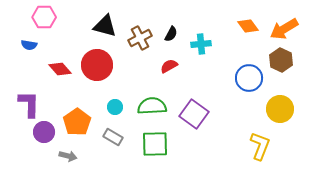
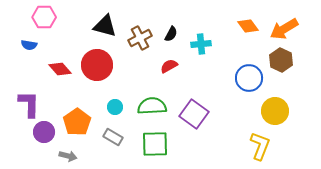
yellow circle: moved 5 px left, 2 px down
